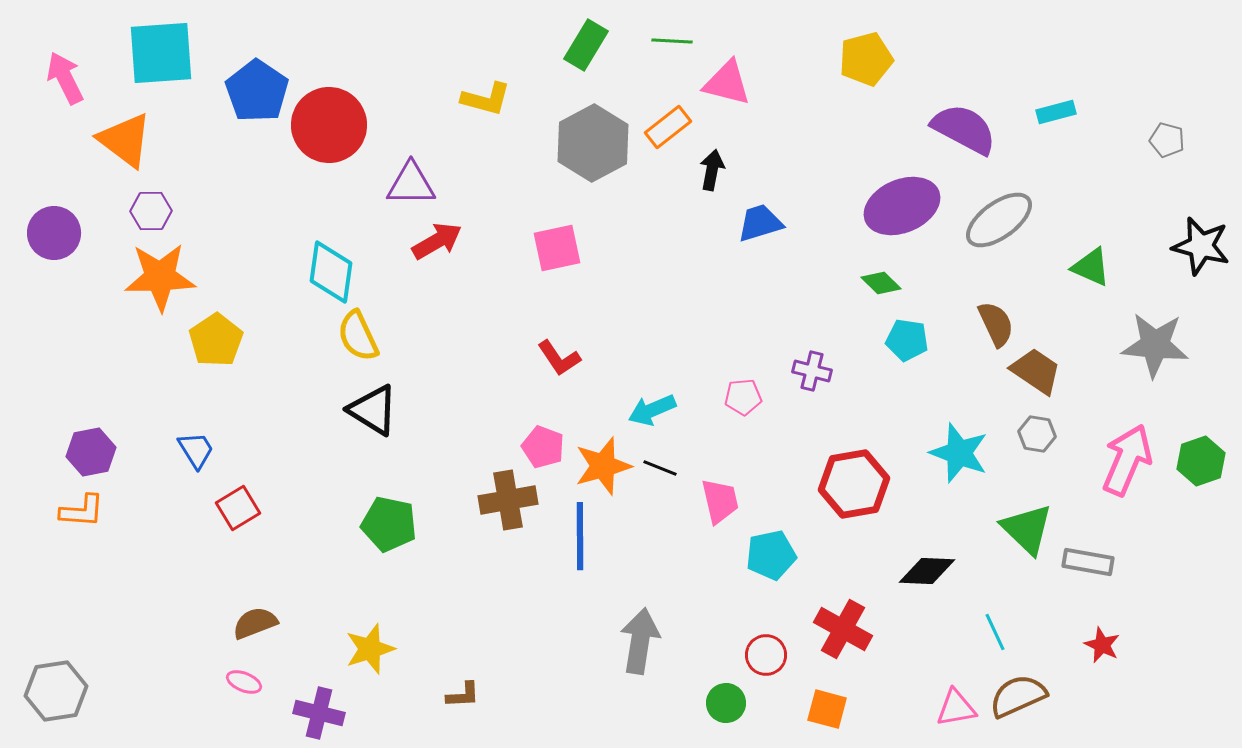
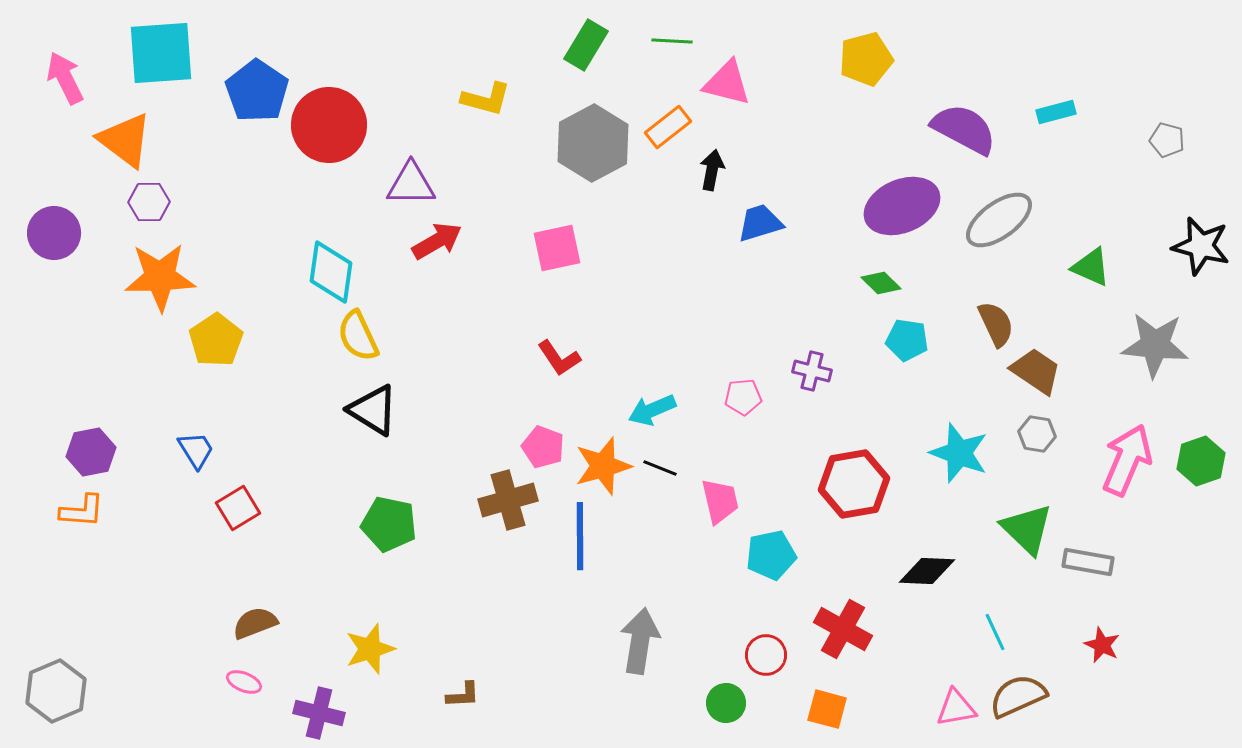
purple hexagon at (151, 211): moved 2 px left, 9 px up
brown cross at (508, 500): rotated 6 degrees counterclockwise
gray hexagon at (56, 691): rotated 14 degrees counterclockwise
